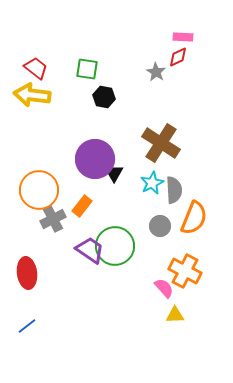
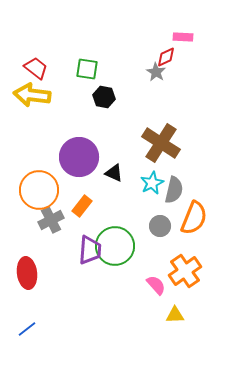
red diamond: moved 12 px left
purple circle: moved 16 px left, 2 px up
black triangle: rotated 36 degrees counterclockwise
gray semicircle: rotated 16 degrees clockwise
gray cross: moved 2 px left, 1 px down
purple trapezoid: rotated 60 degrees clockwise
orange cross: rotated 28 degrees clockwise
pink semicircle: moved 8 px left, 3 px up
blue line: moved 3 px down
